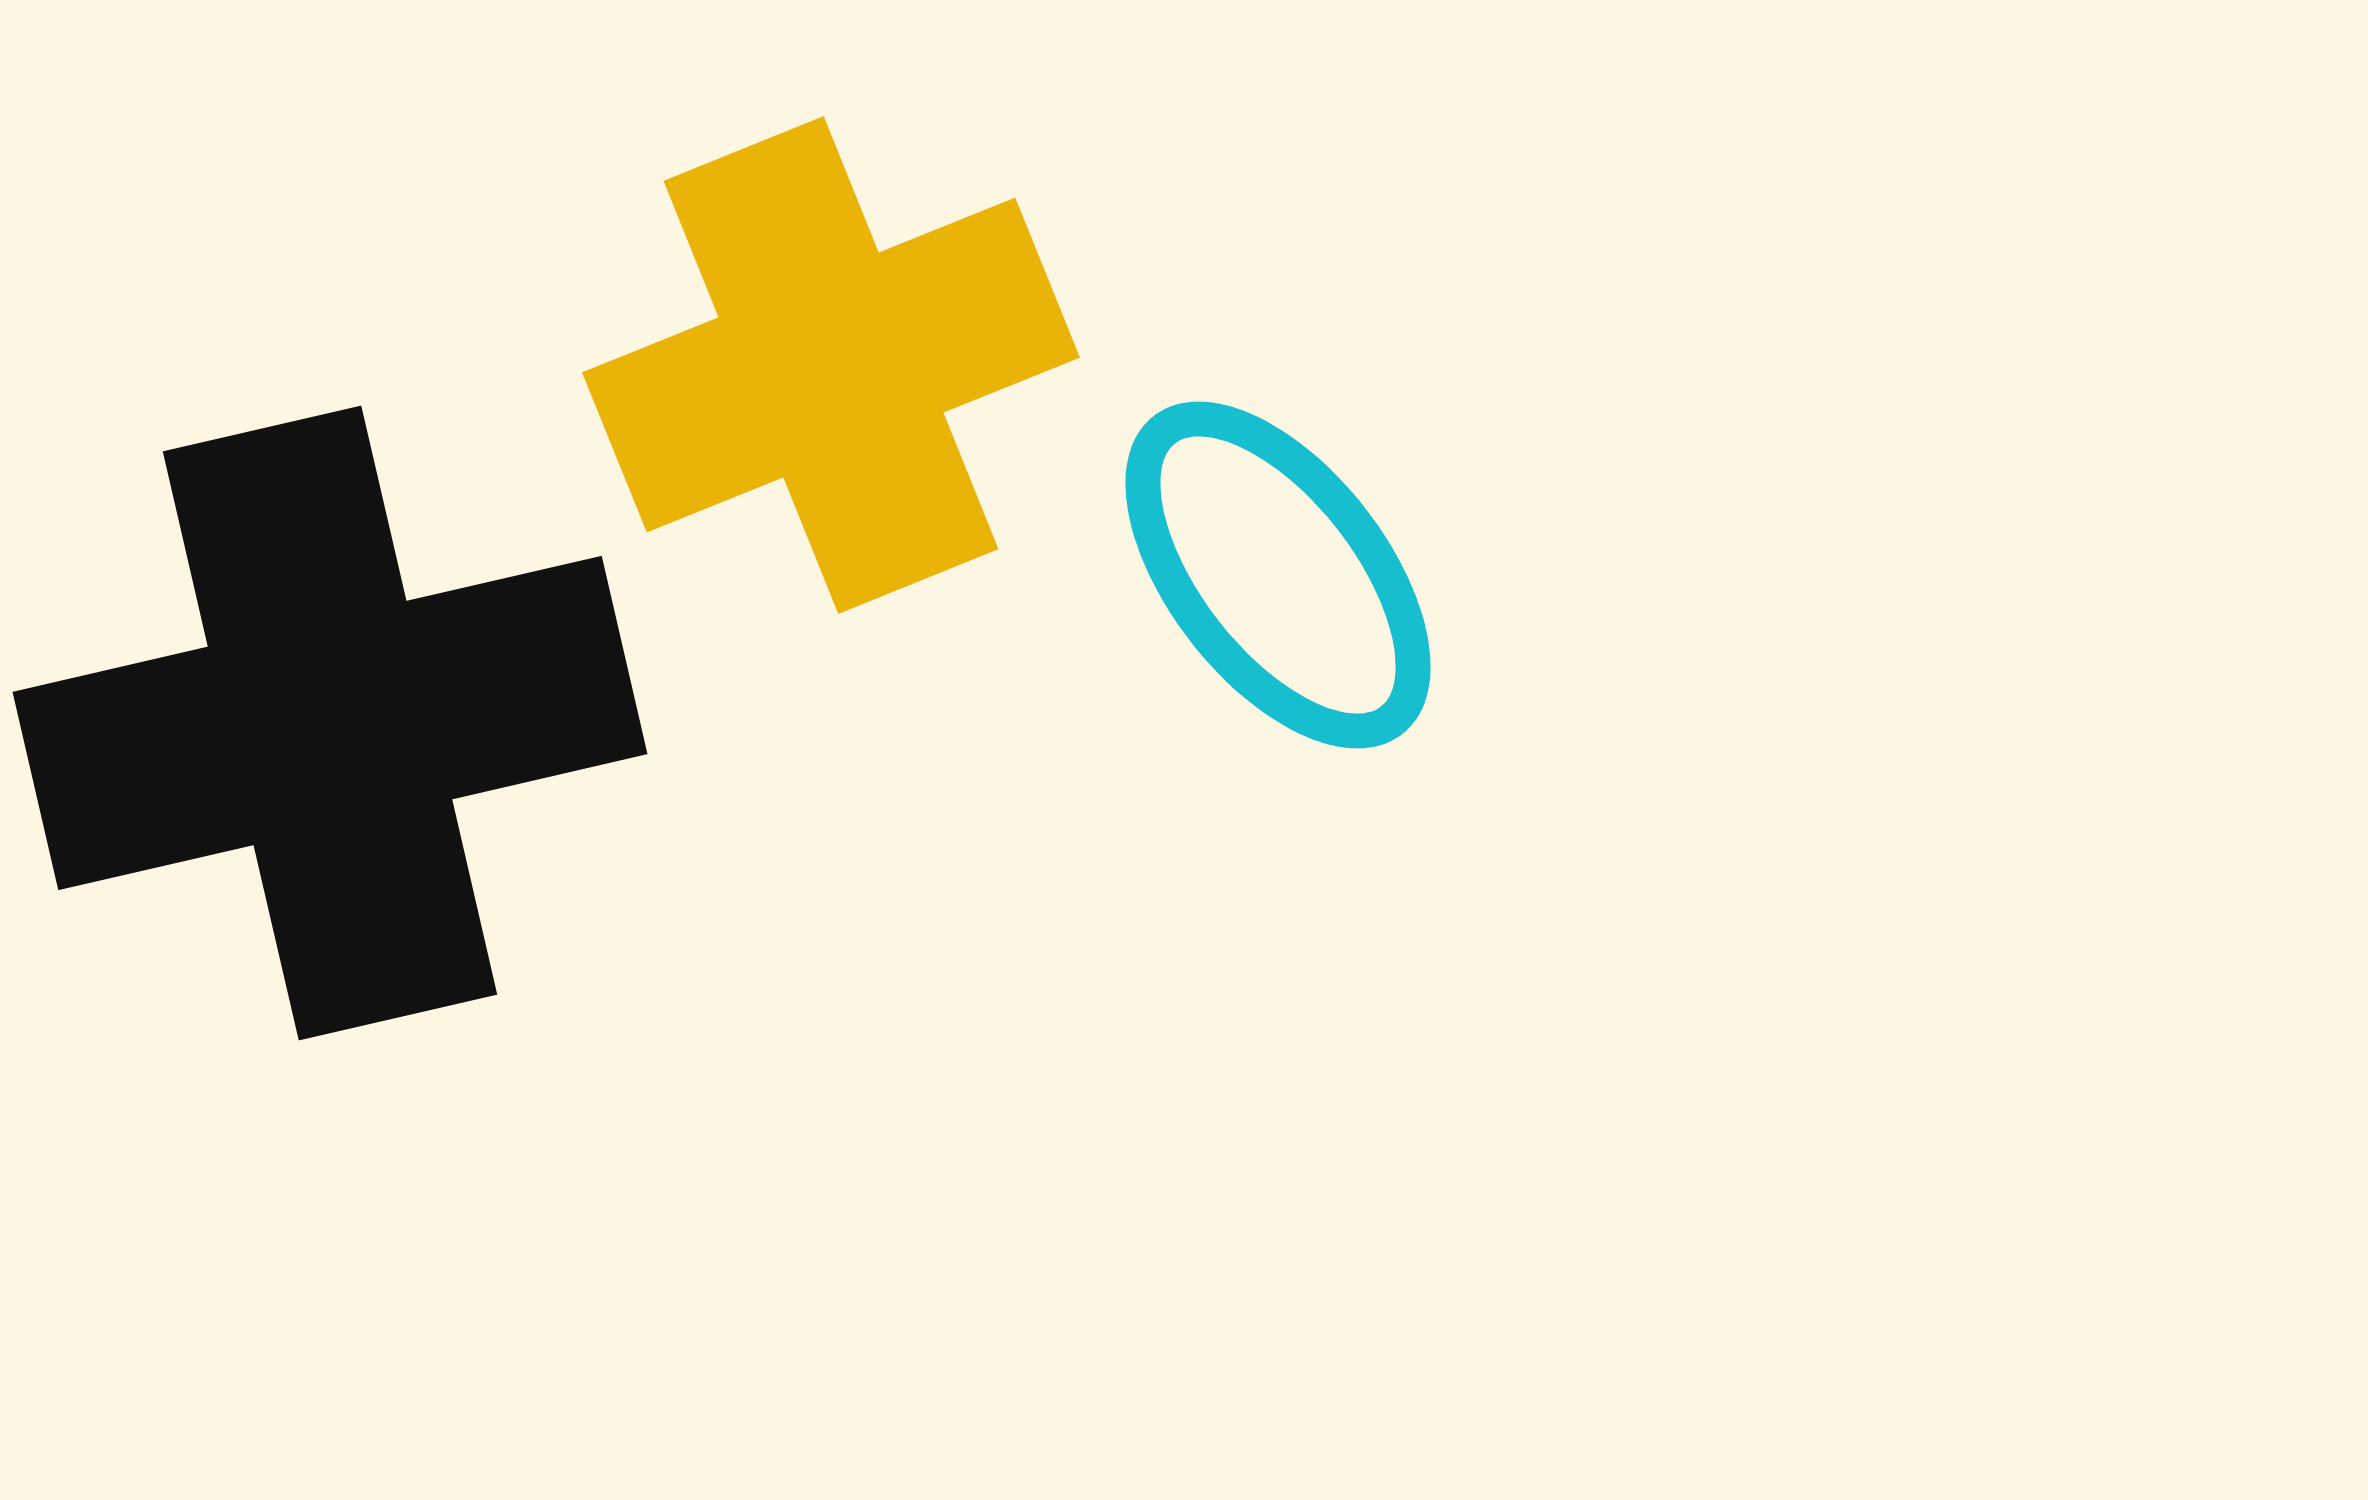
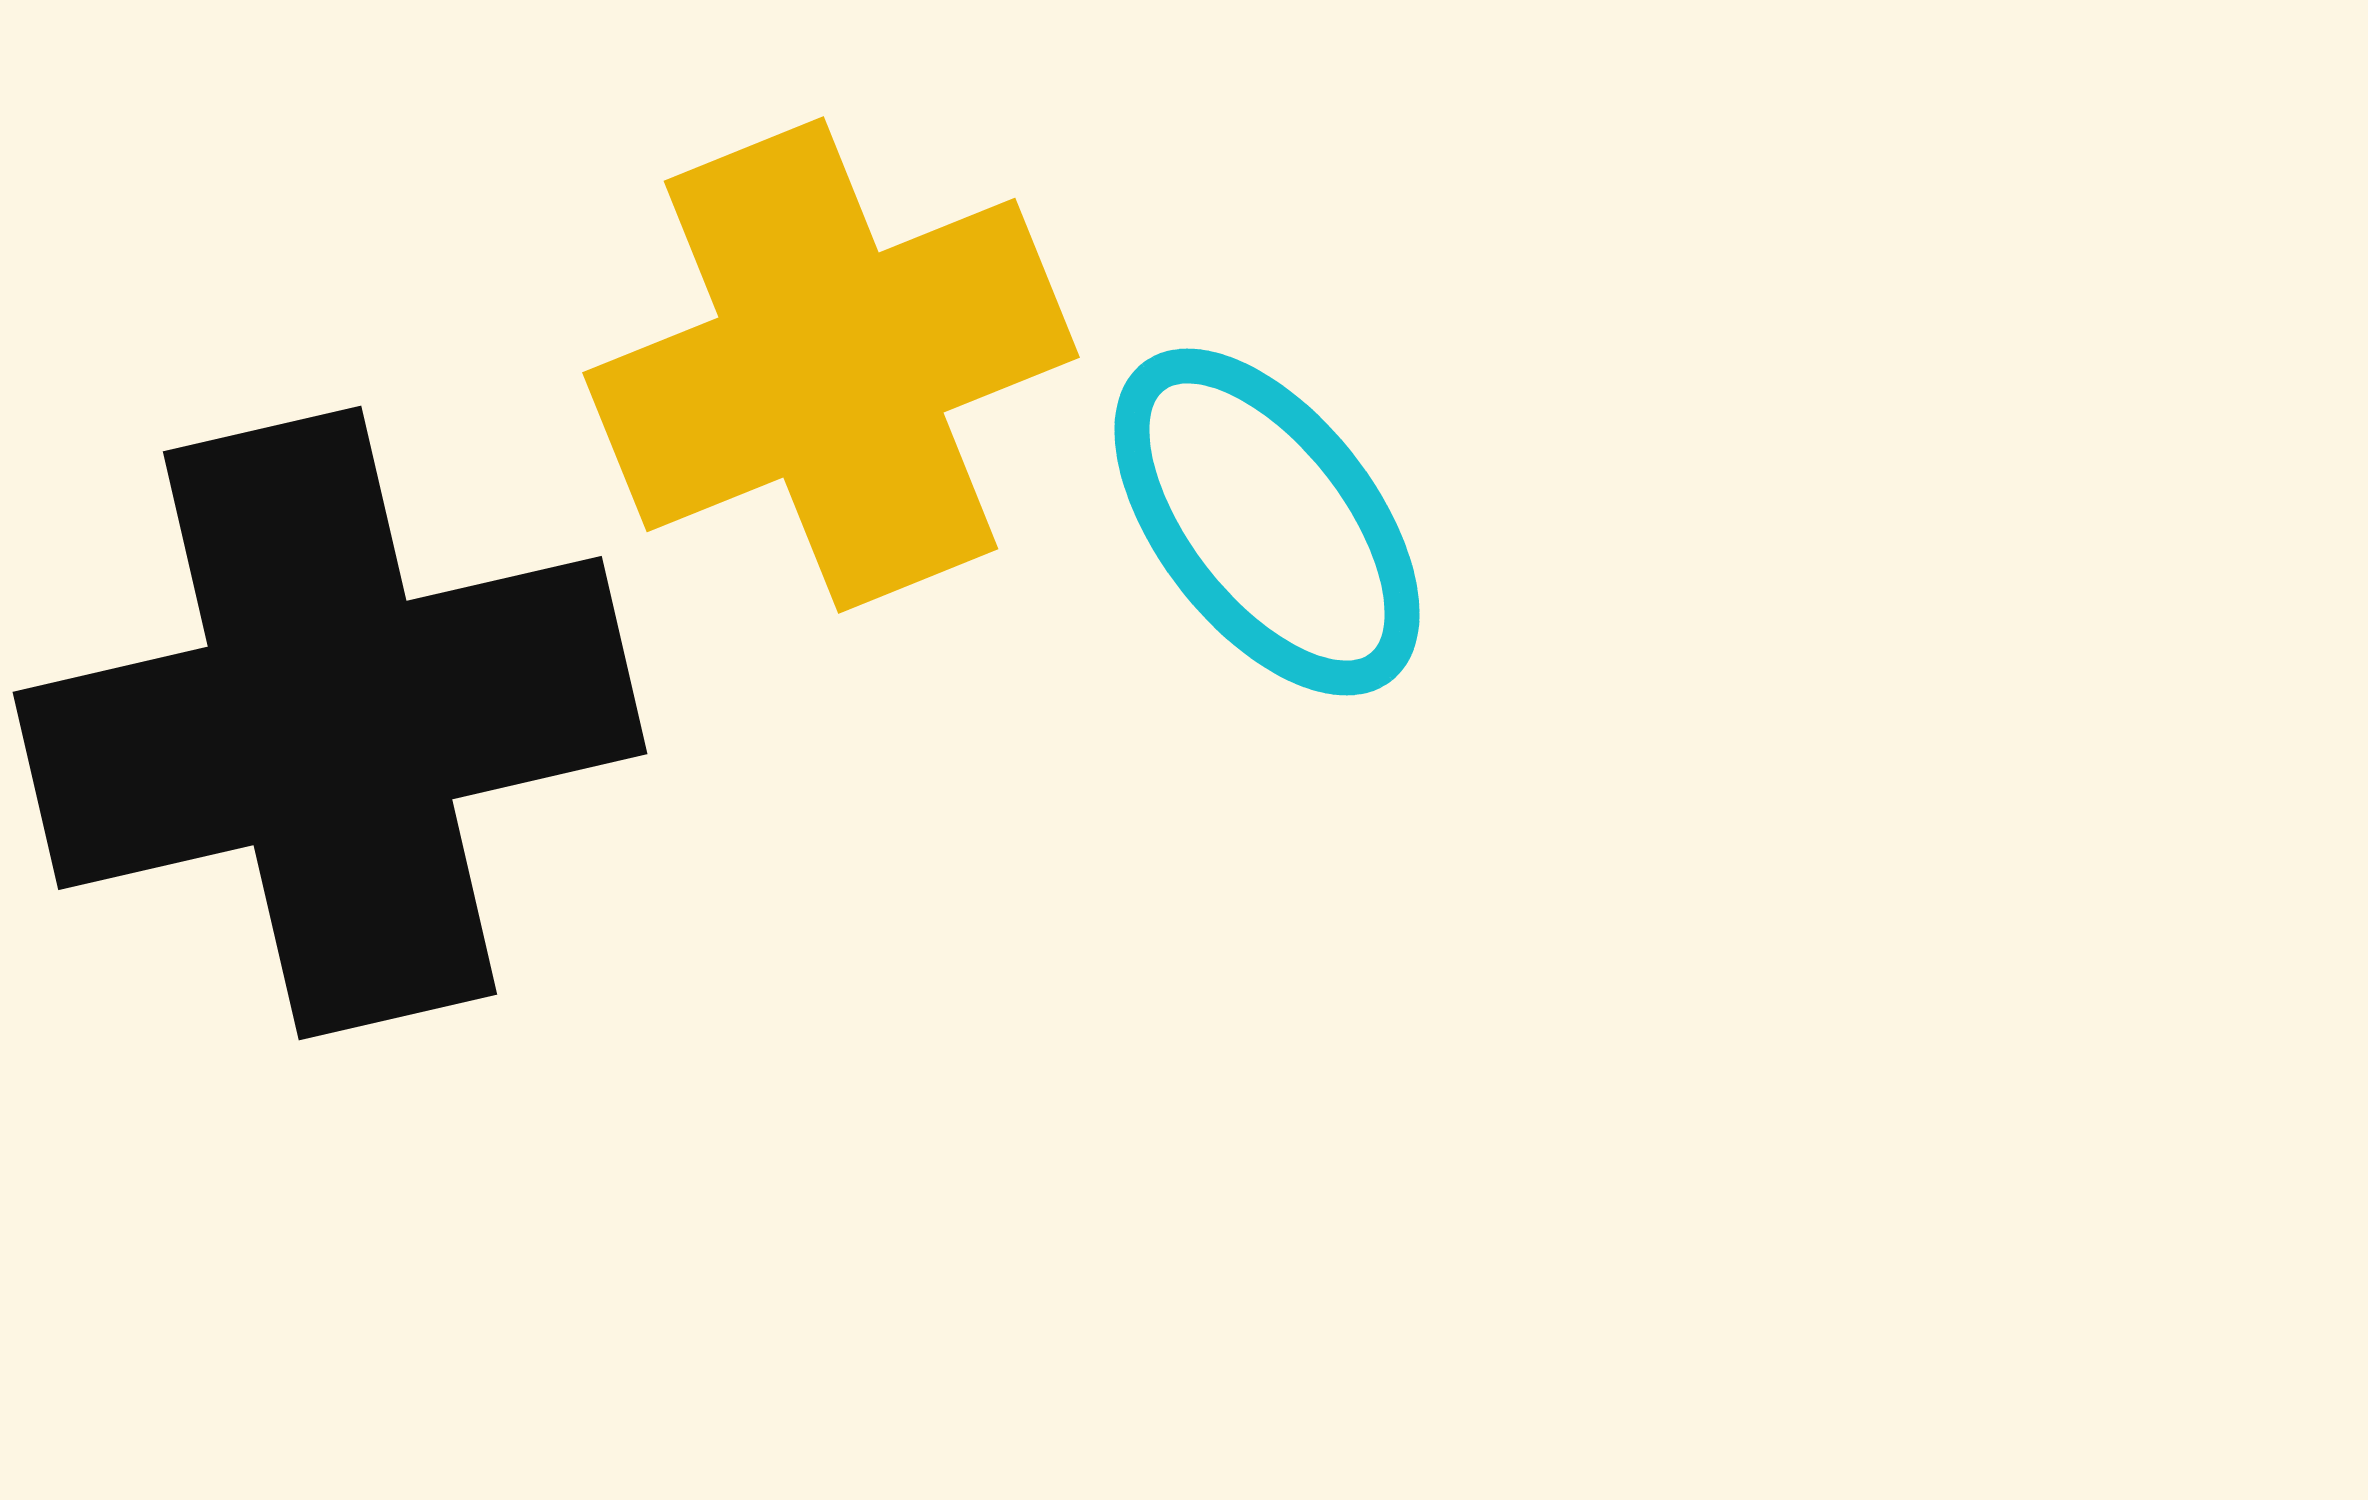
cyan ellipse: moved 11 px left, 53 px up
